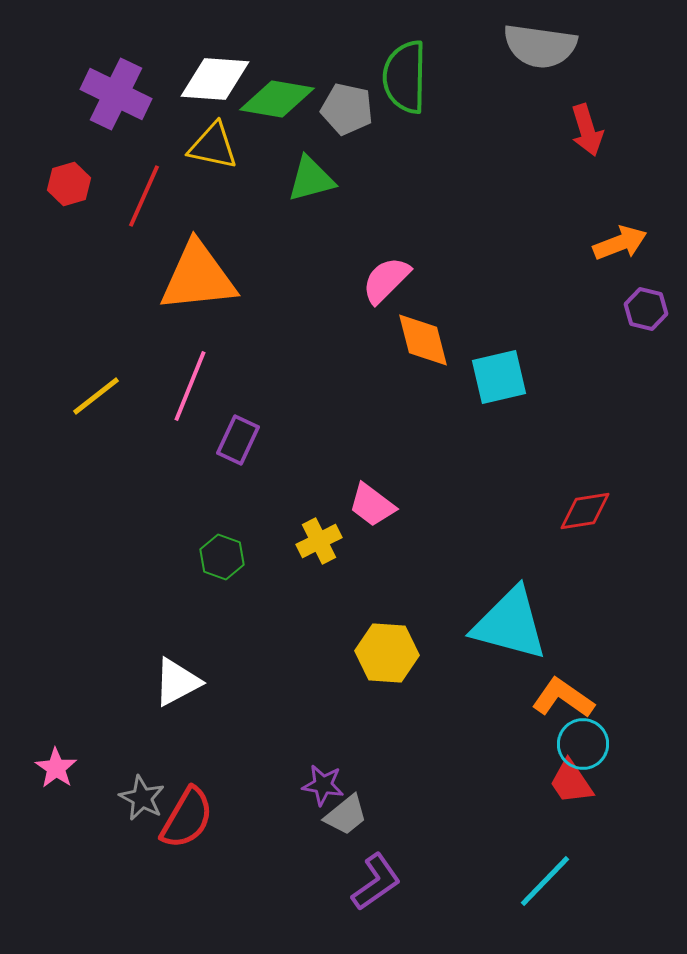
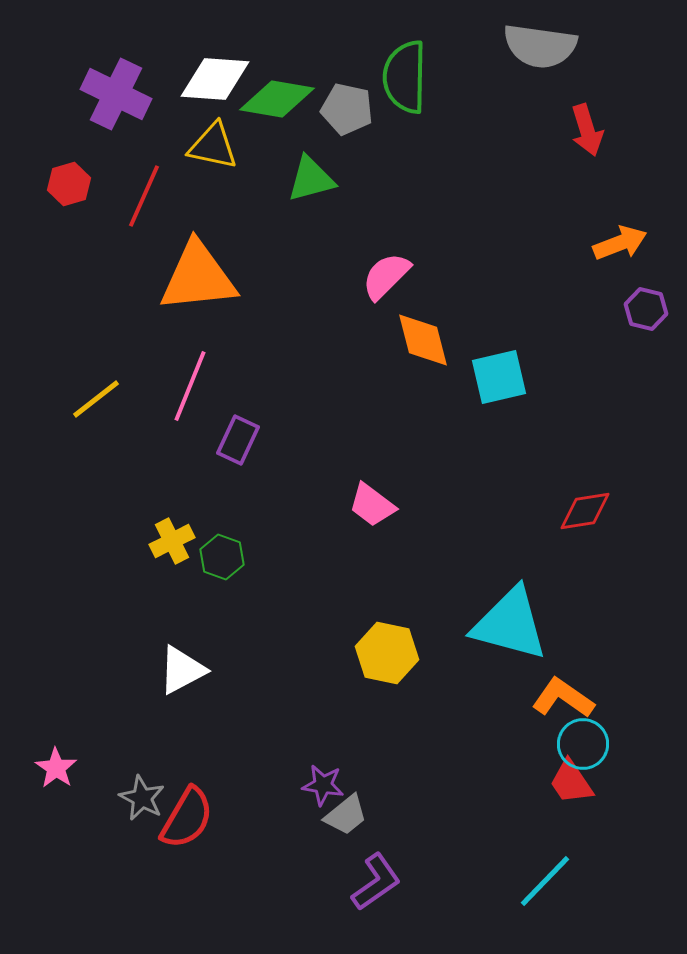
pink semicircle: moved 4 px up
yellow line: moved 3 px down
yellow cross: moved 147 px left
yellow hexagon: rotated 8 degrees clockwise
white triangle: moved 5 px right, 12 px up
